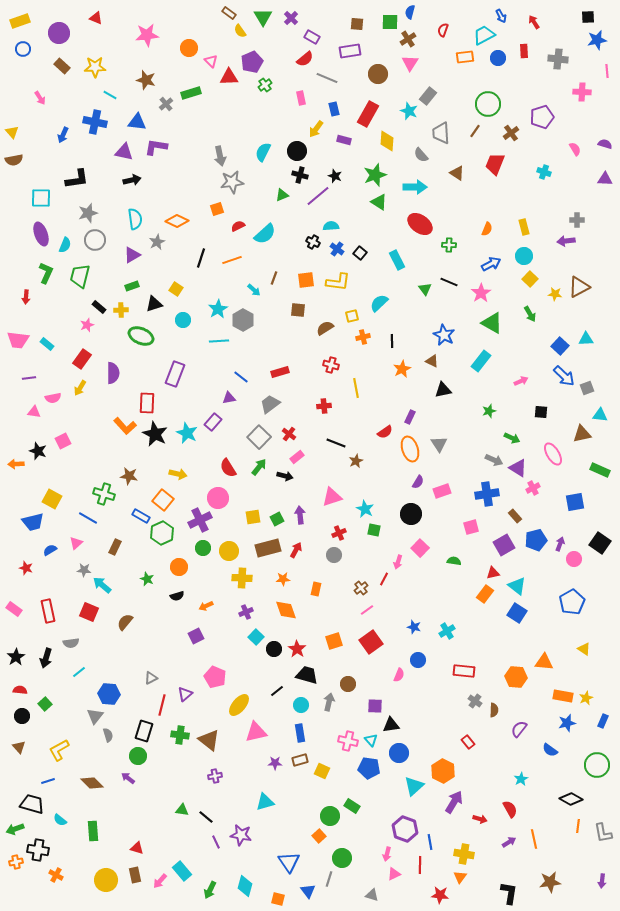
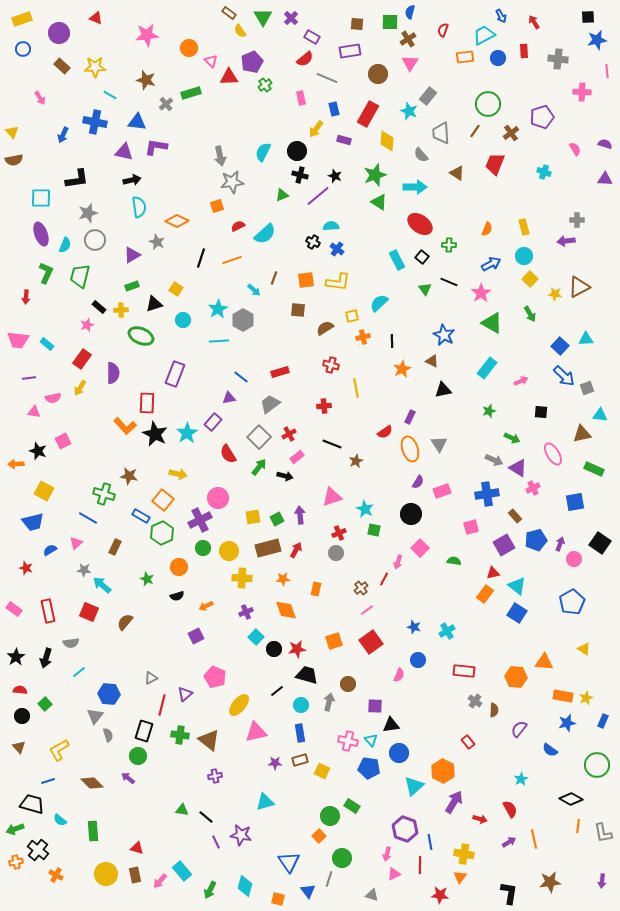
yellow rectangle at (20, 21): moved 2 px right, 2 px up
orange square at (217, 209): moved 3 px up
cyan semicircle at (135, 219): moved 4 px right, 12 px up
gray star at (157, 242): rotated 21 degrees counterclockwise
black square at (360, 253): moved 62 px right, 4 px down
cyan rectangle at (481, 361): moved 6 px right, 7 px down
cyan star at (187, 433): rotated 15 degrees clockwise
red cross at (289, 434): rotated 24 degrees clockwise
black line at (336, 443): moved 4 px left, 1 px down
red semicircle at (228, 468): moved 14 px up
green rectangle at (600, 470): moved 6 px left, 1 px up
yellow square at (52, 499): moved 8 px left, 8 px up
gray circle at (334, 555): moved 2 px right, 2 px up
red star at (297, 649): rotated 30 degrees clockwise
black cross at (38, 850): rotated 30 degrees clockwise
yellow circle at (106, 880): moved 6 px up
